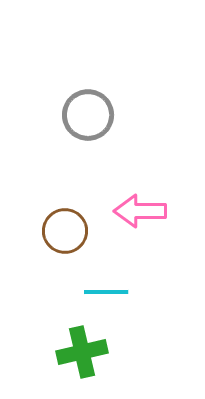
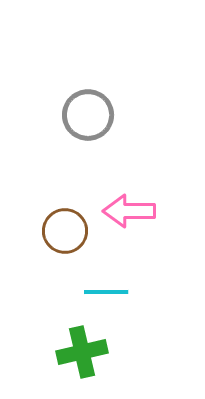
pink arrow: moved 11 px left
